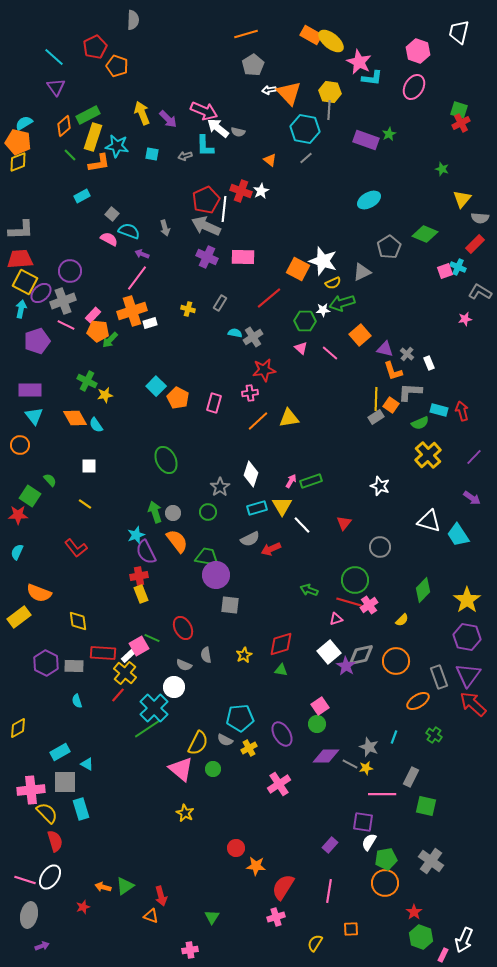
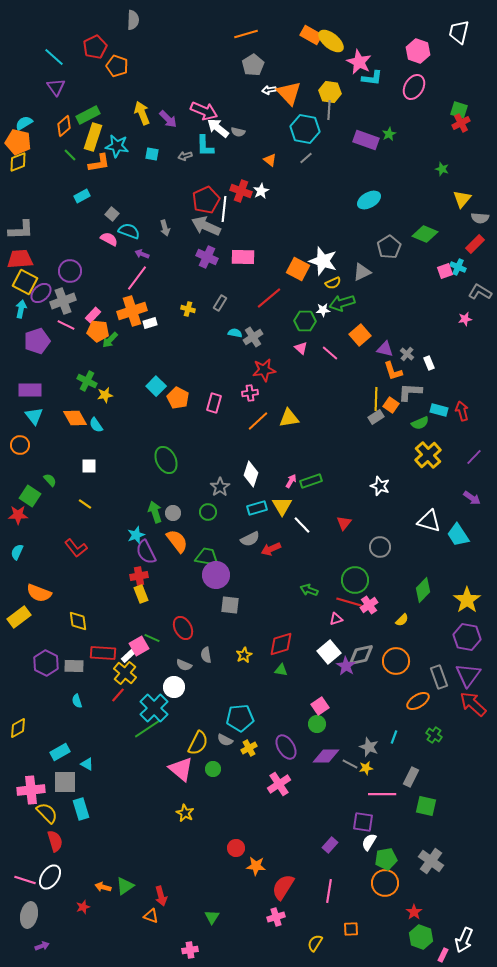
purple ellipse at (282, 734): moved 4 px right, 13 px down
